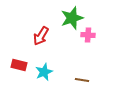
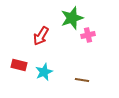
pink cross: rotated 16 degrees counterclockwise
